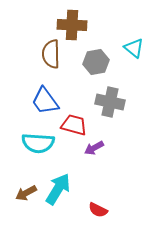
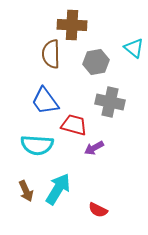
cyan semicircle: moved 1 px left, 2 px down
brown arrow: moved 2 px up; rotated 85 degrees counterclockwise
